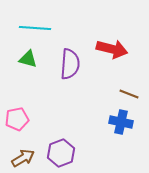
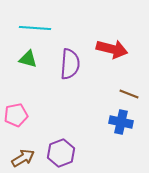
pink pentagon: moved 1 px left, 4 px up
